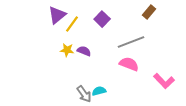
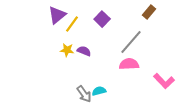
gray line: rotated 28 degrees counterclockwise
pink semicircle: rotated 24 degrees counterclockwise
